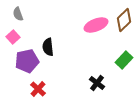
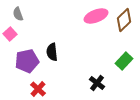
pink ellipse: moved 9 px up
pink square: moved 3 px left, 3 px up
black semicircle: moved 4 px right, 5 px down
green rectangle: moved 1 px down
